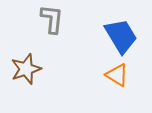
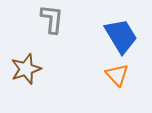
orange triangle: rotated 15 degrees clockwise
